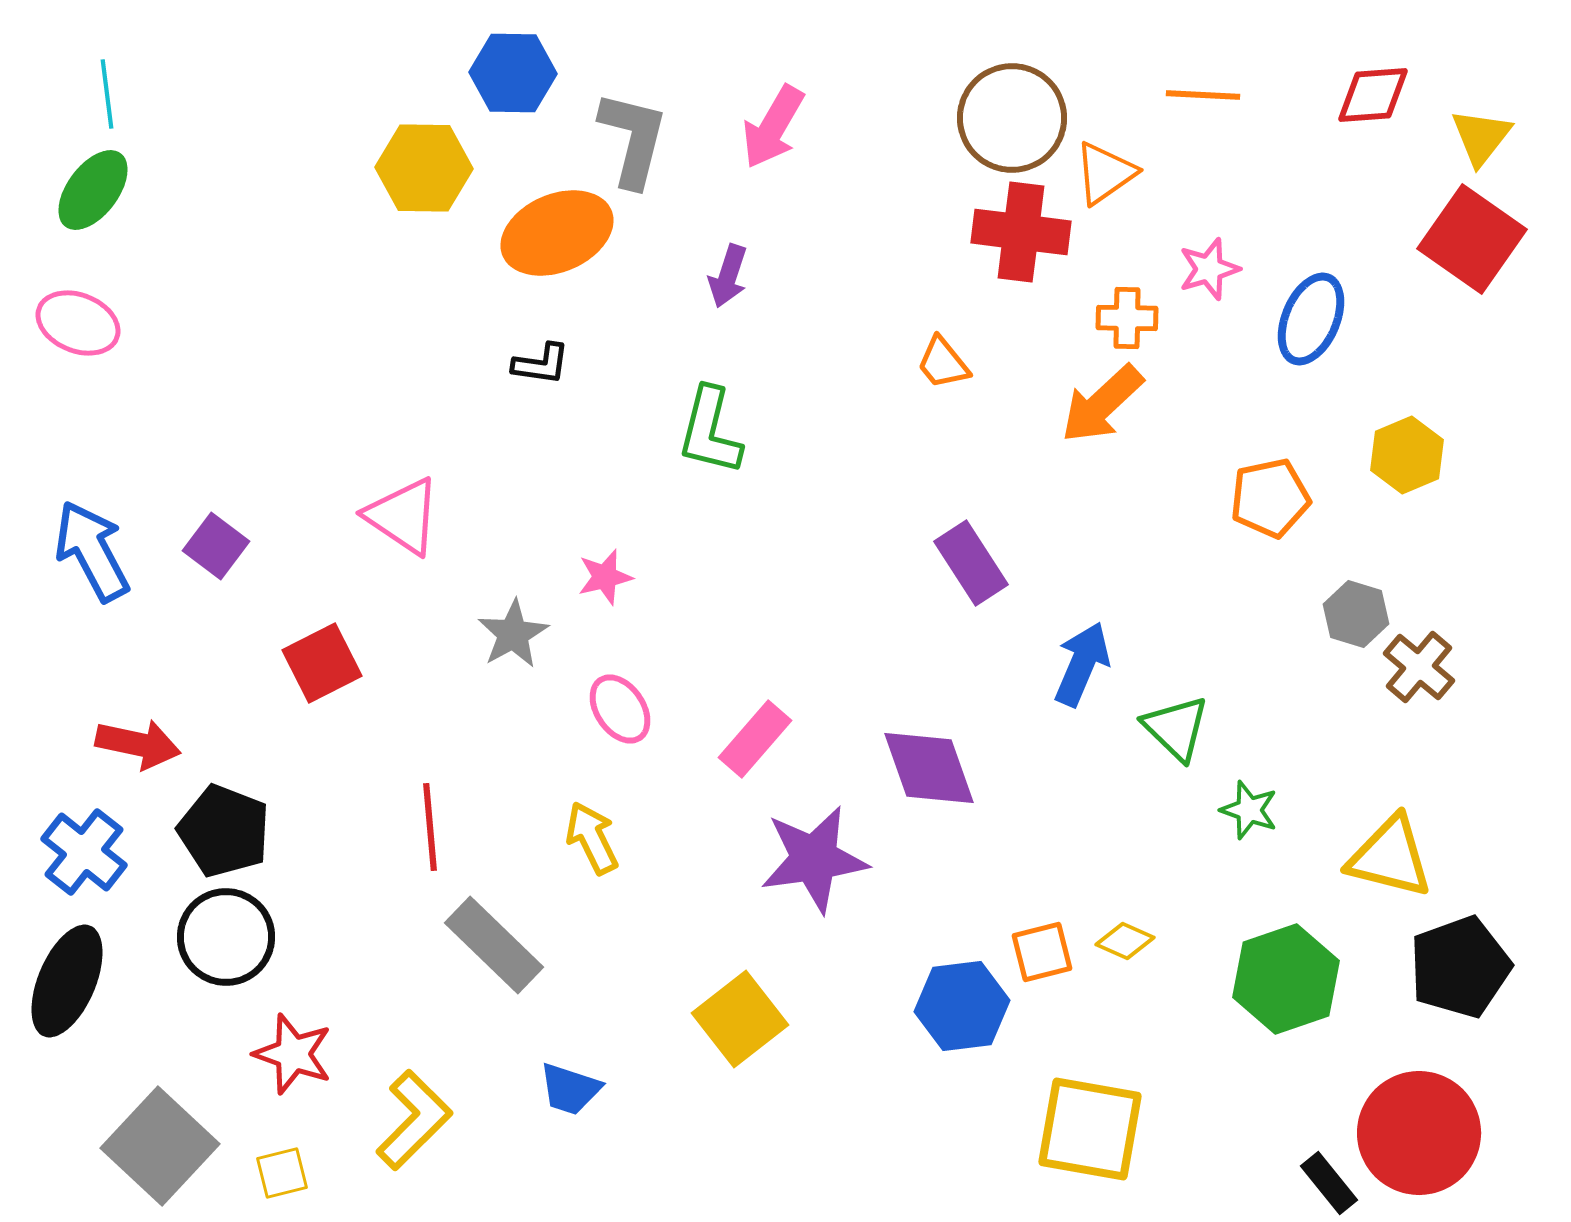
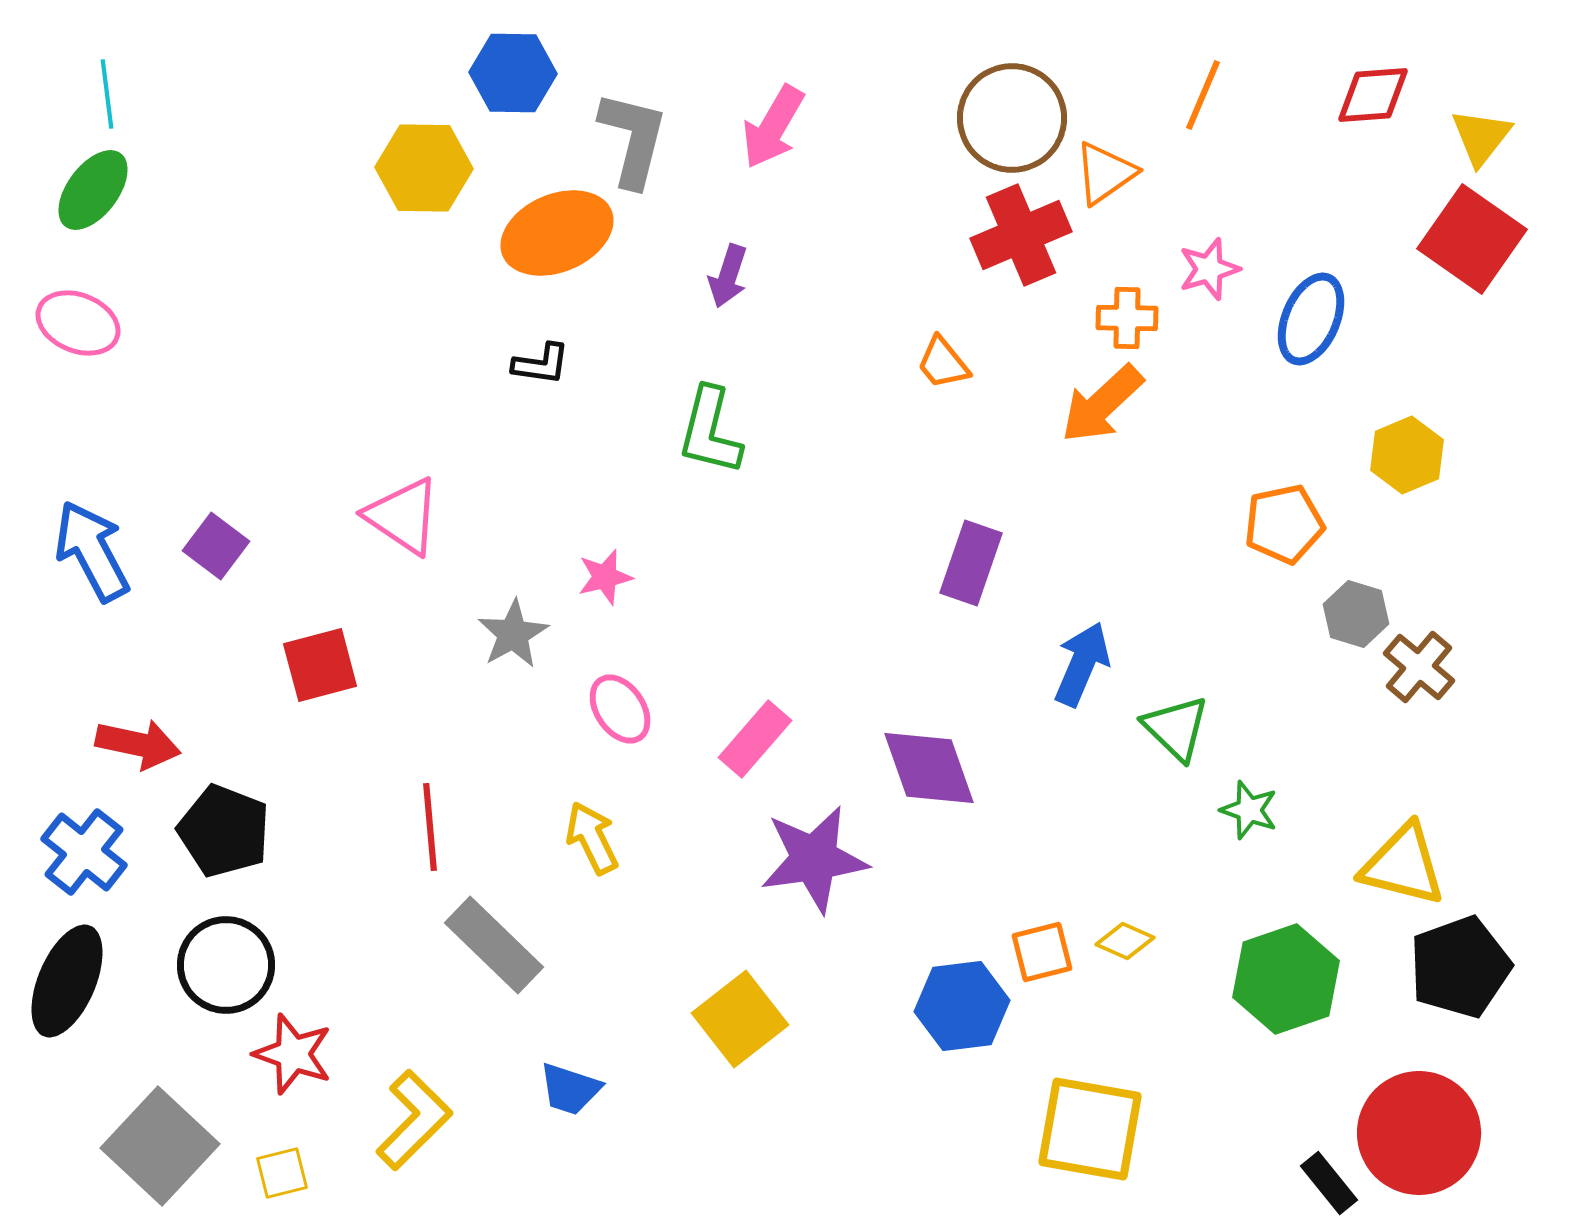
orange line at (1203, 95): rotated 70 degrees counterclockwise
red cross at (1021, 232): moved 3 px down; rotated 30 degrees counterclockwise
orange pentagon at (1270, 498): moved 14 px right, 26 px down
purple rectangle at (971, 563): rotated 52 degrees clockwise
red square at (322, 663): moved 2 px left, 2 px down; rotated 12 degrees clockwise
yellow triangle at (1390, 857): moved 13 px right, 8 px down
black circle at (226, 937): moved 28 px down
